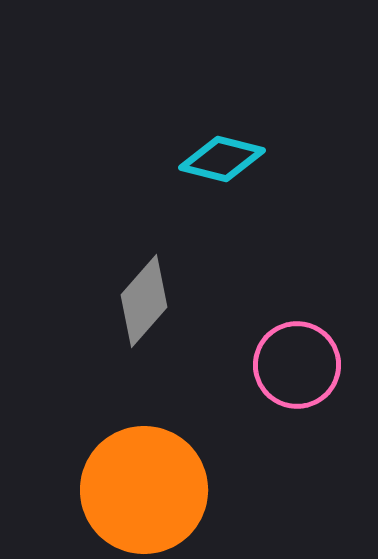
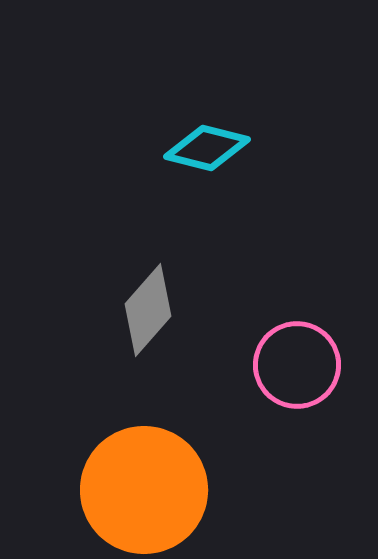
cyan diamond: moved 15 px left, 11 px up
gray diamond: moved 4 px right, 9 px down
